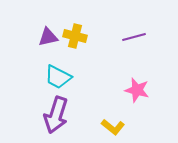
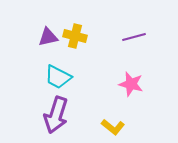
pink star: moved 6 px left, 6 px up
